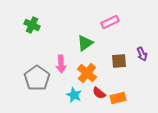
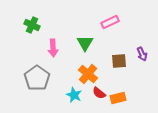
green triangle: rotated 24 degrees counterclockwise
pink arrow: moved 8 px left, 16 px up
orange cross: moved 1 px right, 1 px down
